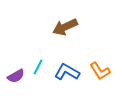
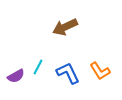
blue L-shape: moved 1 px right, 1 px down; rotated 35 degrees clockwise
